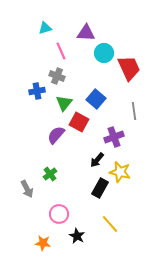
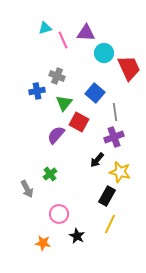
pink line: moved 2 px right, 11 px up
blue square: moved 1 px left, 6 px up
gray line: moved 19 px left, 1 px down
black rectangle: moved 7 px right, 8 px down
yellow line: rotated 66 degrees clockwise
